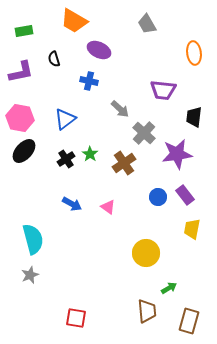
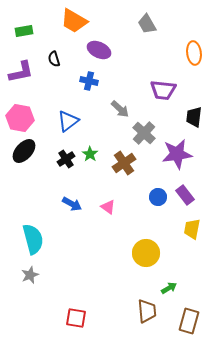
blue triangle: moved 3 px right, 2 px down
